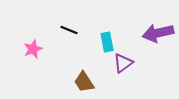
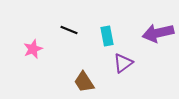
cyan rectangle: moved 6 px up
